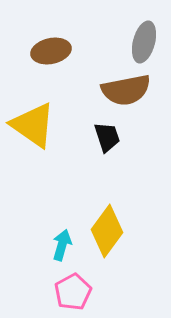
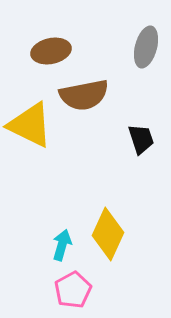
gray ellipse: moved 2 px right, 5 px down
brown semicircle: moved 42 px left, 5 px down
yellow triangle: moved 3 px left; rotated 9 degrees counterclockwise
black trapezoid: moved 34 px right, 2 px down
yellow diamond: moved 1 px right, 3 px down; rotated 12 degrees counterclockwise
pink pentagon: moved 2 px up
